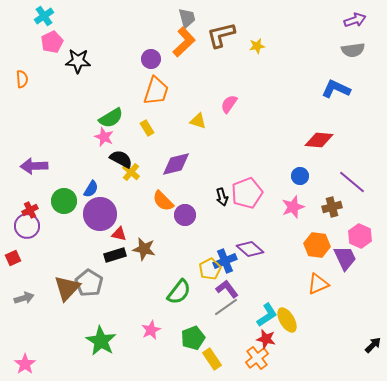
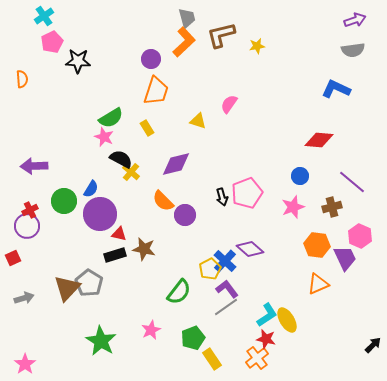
blue cross at (225, 261): rotated 25 degrees counterclockwise
